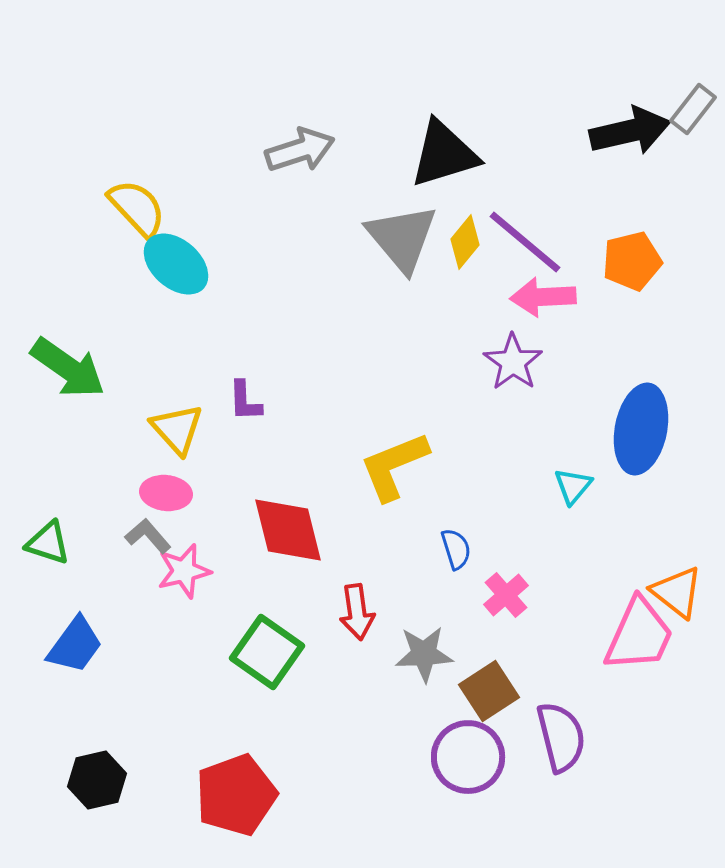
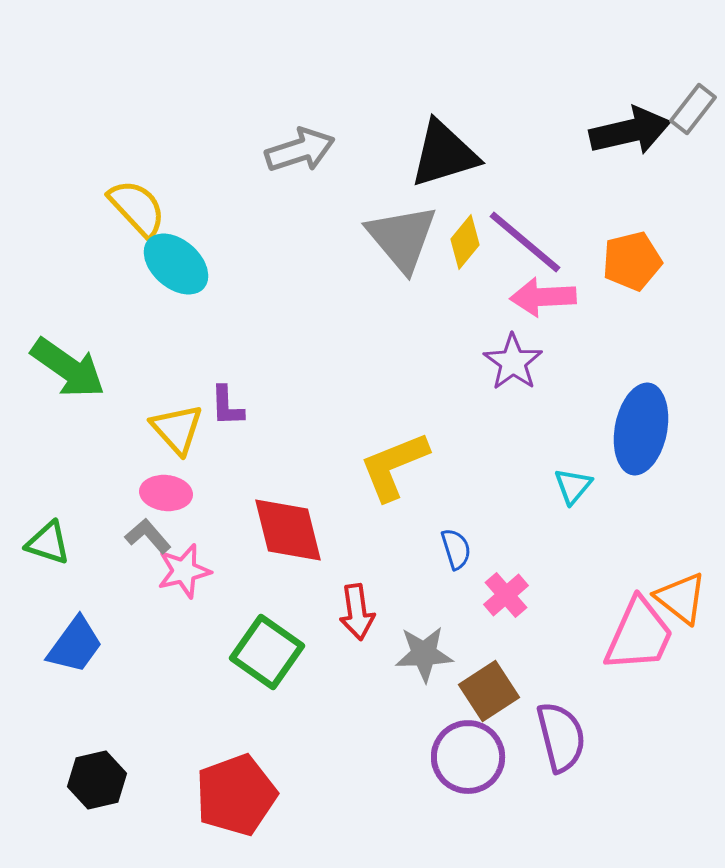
purple L-shape: moved 18 px left, 5 px down
orange triangle: moved 4 px right, 6 px down
